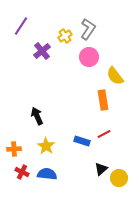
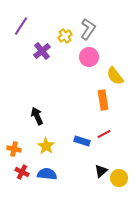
orange cross: rotated 16 degrees clockwise
black triangle: moved 2 px down
